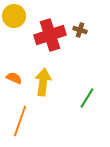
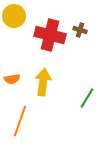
red cross: rotated 32 degrees clockwise
orange semicircle: moved 2 px left, 1 px down; rotated 147 degrees clockwise
